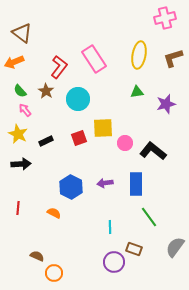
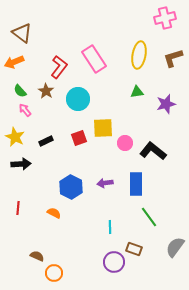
yellow star: moved 3 px left, 3 px down
